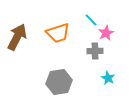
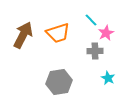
brown arrow: moved 6 px right, 2 px up
